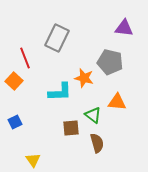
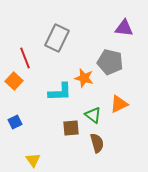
orange triangle: moved 2 px right, 2 px down; rotated 30 degrees counterclockwise
